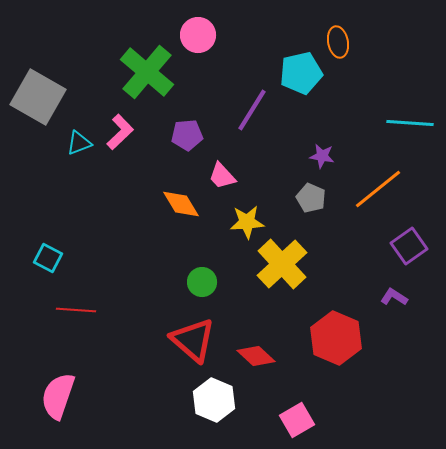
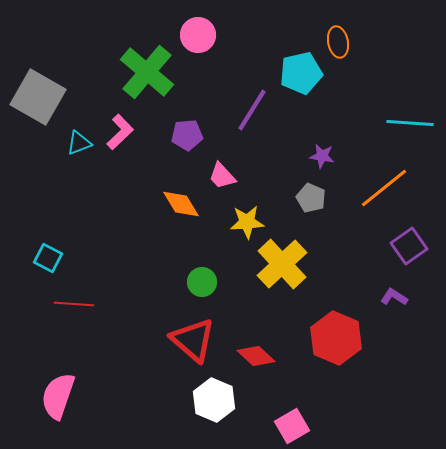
orange line: moved 6 px right, 1 px up
red line: moved 2 px left, 6 px up
pink square: moved 5 px left, 6 px down
